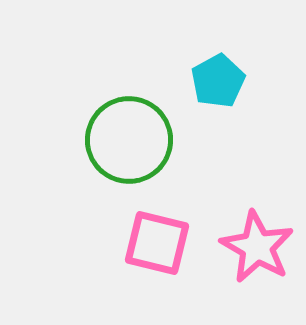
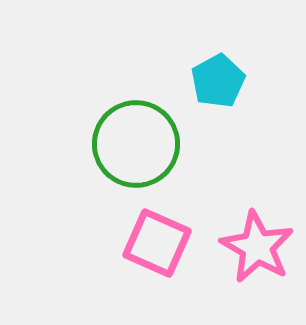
green circle: moved 7 px right, 4 px down
pink square: rotated 10 degrees clockwise
